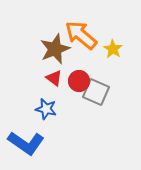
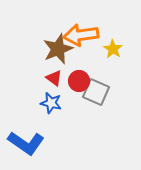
orange arrow: rotated 48 degrees counterclockwise
brown star: moved 3 px right
blue star: moved 5 px right, 6 px up
